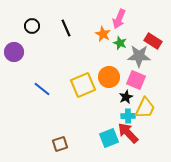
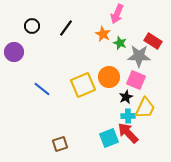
pink arrow: moved 2 px left, 5 px up
black line: rotated 60 degrees clockwise
